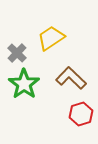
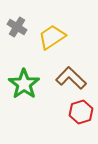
yellow trapezoid: moved 1 px right, 1 px up
gray cross: moved 26 px up; rotated 12 degrees counterclockwise
red hexagon: moved 2 px up
